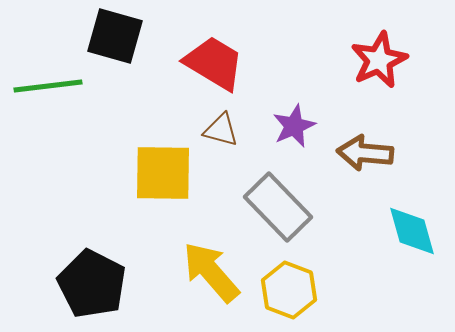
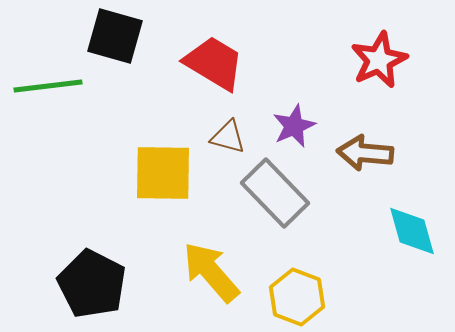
brown triangle: moved 7 px right, 7 px down
gray rectangle: moved 3 px left, 14 px up
yellow hexagon: moved 8 px right, 7 px down
